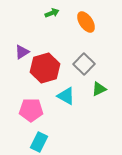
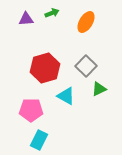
orange ellipse: rotated 65 degrees clockwise
purple triangle: moved 4 px right, 33 px up; rotated 28 degrees clockwise
gray square: moved 2 px right, 2 px down
cyan rectangle: moved 2 px up
